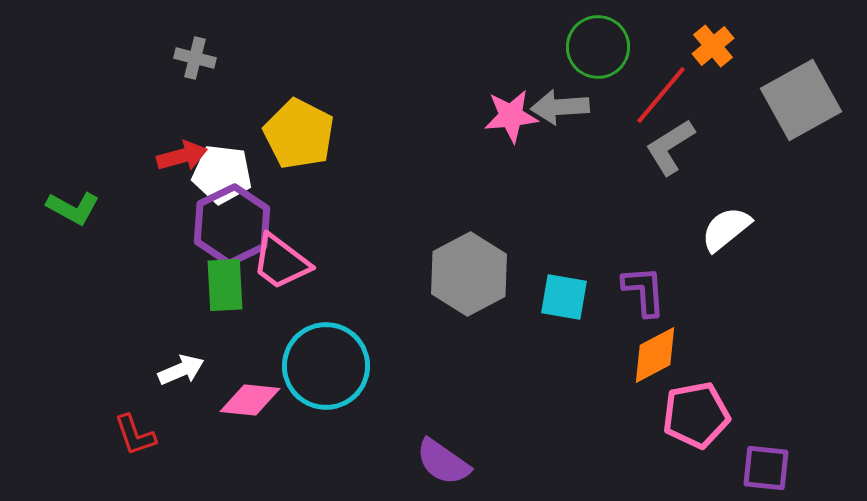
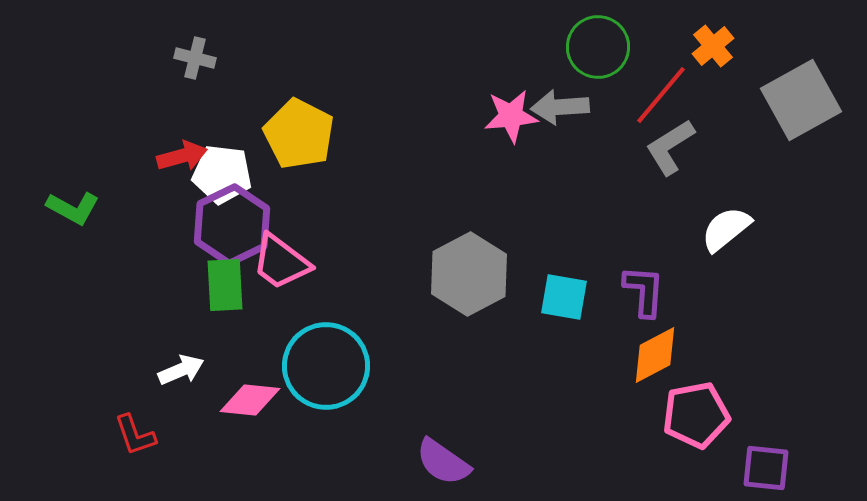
purple L-shape: rotated 8 degrees clockwise
